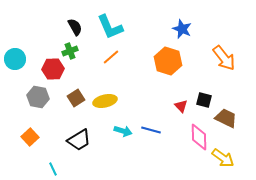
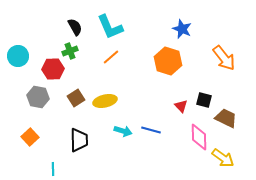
cyan circle: moved 3 px right, 3 px up
black trapezoid: rotated 60 degrees counterclockwise
cyan line: rotated 24 degrees clockwise
